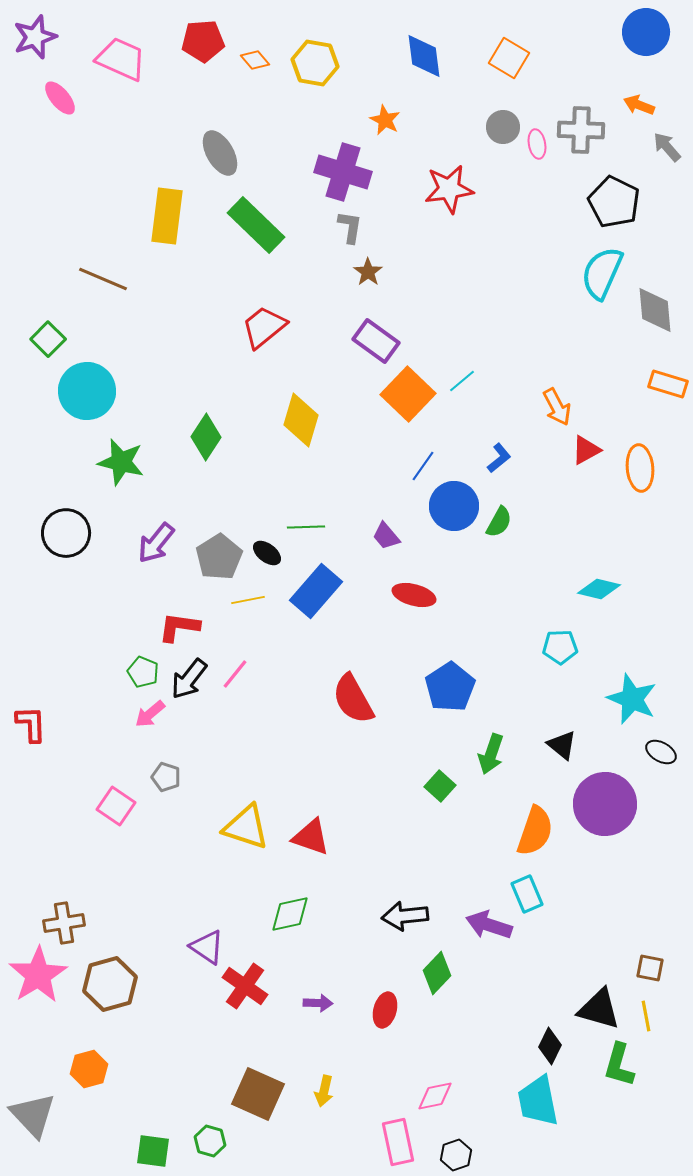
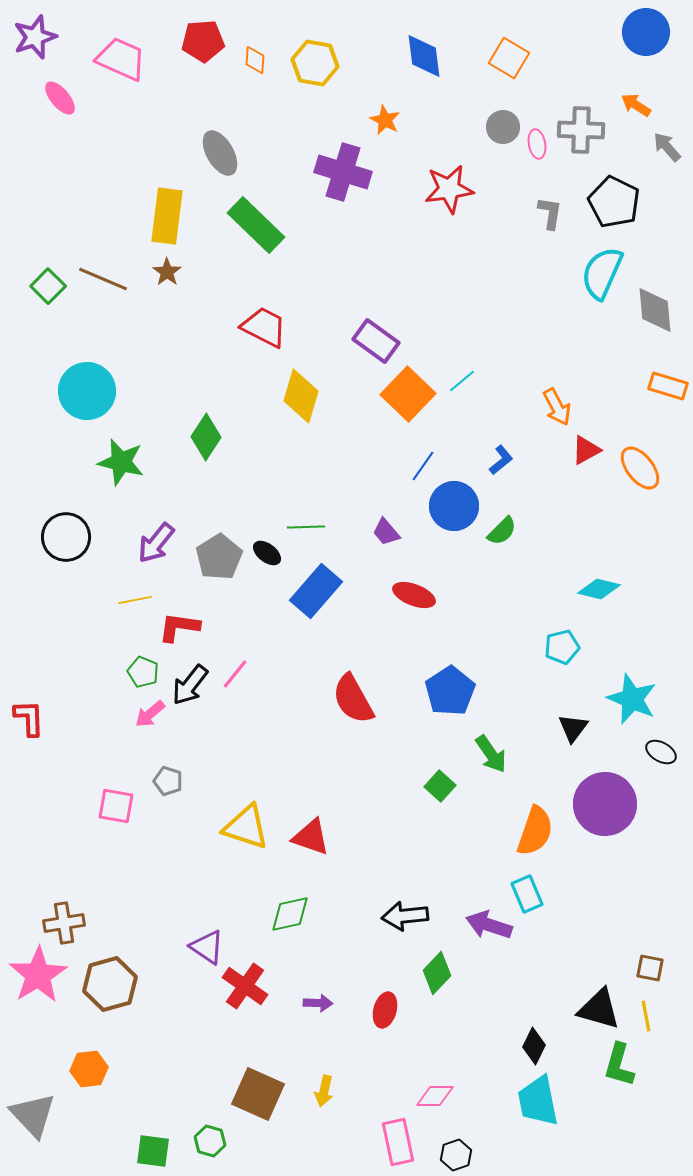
orange diamond at (255, 60): rotated 44 degrees clockwise
orange arrow at (639, 105): moved 3 px left; rotated 12 degrees clockwise
gray L-shape at (350, 227): moved 200 px right, 14 px up
brown star at (368, 272): moved 201 px left
red trapezoid at (264, 327): rotated 66 degrees clockwise
green square at (48, 339): moved 53 px up
orange rectangle at (668, 384): moved 2 px down
yellow diamond at (301, 420): moved 24 px up
blue L-shape at (499, 458): moved 2 px right, 2 px down
orange ellipse at (640, 468): rotated 33 degrees counterclockwise
green semicircle at (499, 522): moved 3 px right, 9 px down; rotated 16 degrees clockwise
black circle at (66, 533): moved 4 px down
purple trapezoid at (386, 536): moved 4 px up
red ellipse at (414, 595): rotated 6 degrees clockwise
yellow line at (248, 600): moved 113 px left
cyan pentagon at (560, 647): moved 2 px right; rotated 12 degrees counterclockwise
black arrow at (189, 679): moved 1 px right, 6 px down
blue pentagon at (450, 687): moved 4 px down
red L-shape at (31, 724): moved 2 px left, 6 px up
black triangle at (562, 745): moved 11 px right, 17 px up; rotated 28 degrees clockwise
green arrow at (491, 754): rotated 54 degrees counterclockwise
gray pentagon at (166, 777): moved 2 px right, 4 px down
pink square at (116, 806): rotated 24 degrees counterclockwise
black diamond at (550, 1046): moved 16 px left
orange hexagon at (89, 1069): rotated 9 degrees clockwise
pink diamond at (435, 1096): rotated 12 degrees clockwise
